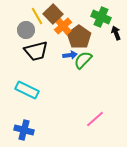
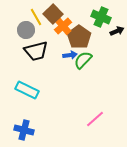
yellow line: moved 1 px left, 1 px down
black arrow: moved 1 px right, 2 px up; rotated 88 degrees clockwise
